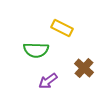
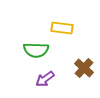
yellow rectangle: rotated 20 degrees counterclockwise
purple arrow: moved 3 px left, 2 px up
